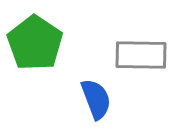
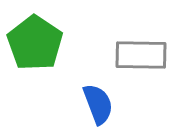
blue semicircle: moved 2 px right, 5 px down
